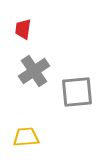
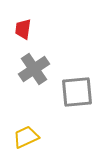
gray cross: moved 2 px up
yellow trapezoid: rotated 20 degrees counterclockwise
